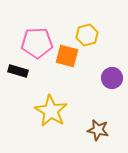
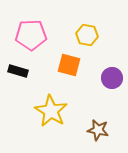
yellow hexagon: rotated 25 degrees clockwise
pink pentagon: moved 6 px left, 8 px up
orange square: moved 2 px right, 9 px down
